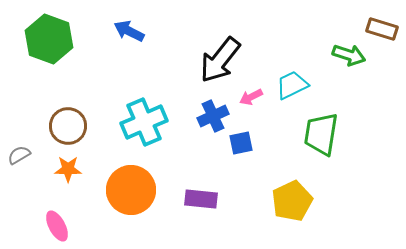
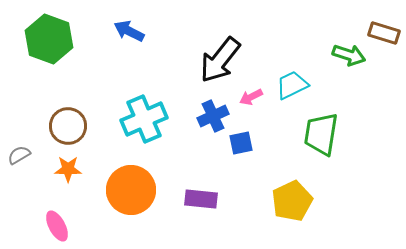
brown rectangle: moved 2 px right, 4 px down
cyan cross: moved 3 px up
